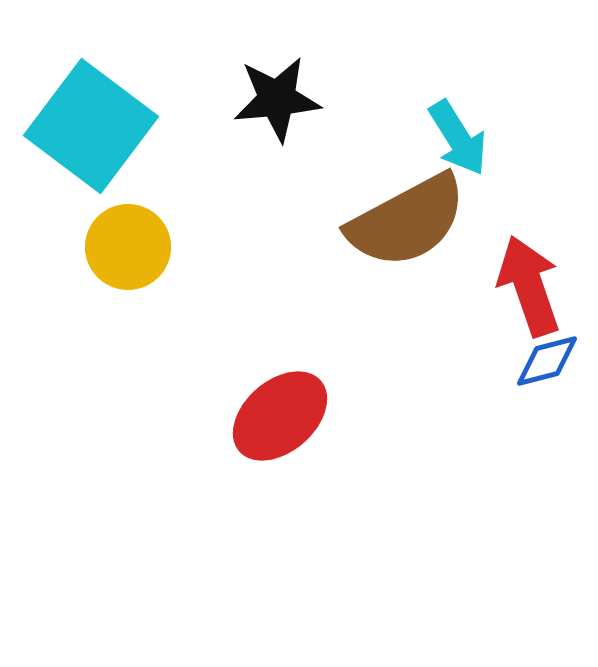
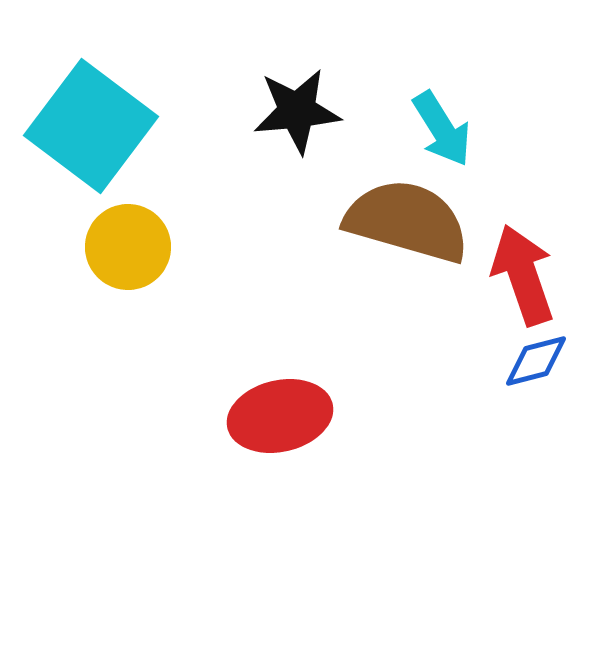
black star: moved 20 px right, 12 px down
cyan arrow: moved 16 px left, 9 px up
brown semicircle: rotated 136 degrees counterclockwise
red arrow: moved 6 px left, 11 px up
blue diamond: moved 11 px left
red ellipse: rotated 28 degrees clockwise
